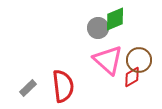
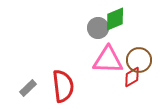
pink triangle: rotated 40 degrees counterclockwise
